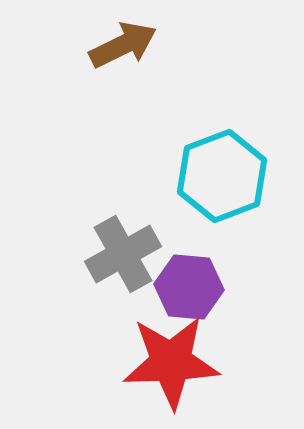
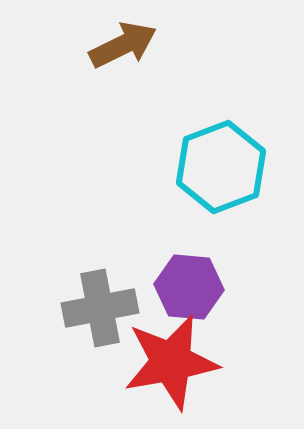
cyan hexagon: moved 1 px left, 9 px up
gray cross: moved 23 px left, 54 px down; rotated 18 degrees clockwise
red star: rotated 8 degrees counterclockwise
